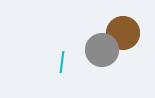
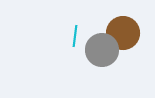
cyan line: moved 13 px right, 26 px up
